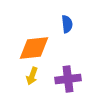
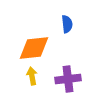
yellow arrow: rotated 150 degrees clockwise
